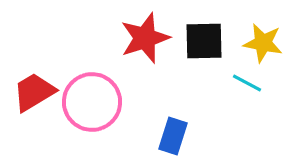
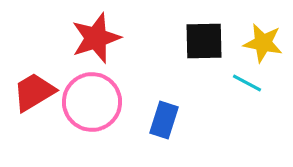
red star: moved 49 px left
blue rectangle: moved 9 px left, 16 px up
